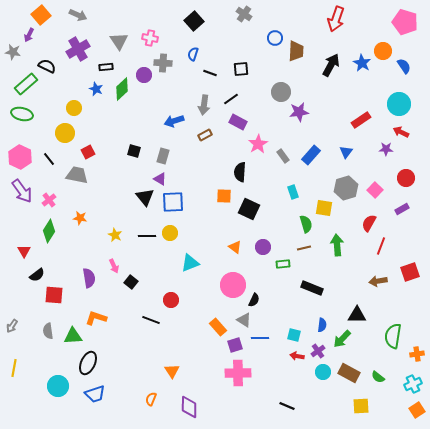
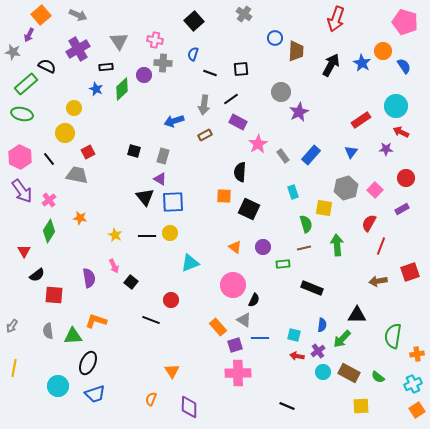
pink cross at (150, 38): moved 5 px right, 2 px down
cyan circle at (399, 104): moved 3 px left, 2 px down
purple star at (299, 112): rotated 18 degrees counterclockwise
blue triangle at (346, 152): moved 5 px right
orange L-shape at (96, 318): moved 3 px down
